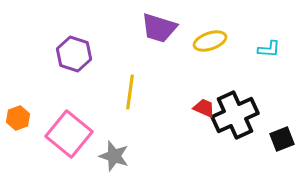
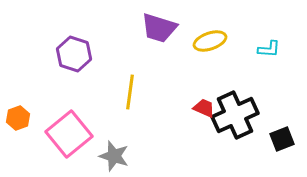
pink square: rotated 12 degrees clockwise
